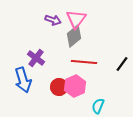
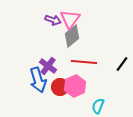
pink triangle: moved 6 px left
gray diamond: moved 2 px left
purple cross: moved 12 px right, 8 px down
blue arrow: moved 15 px right
red circle: moved 1 px right
